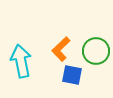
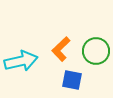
cyan arrow: rotated 88 degrees clockwise
blue square: moved 5 px down
